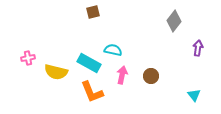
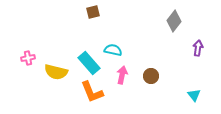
cyan rectangle: rotated 20 degrees clockwise
